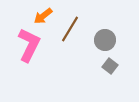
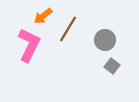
brown line: moved 2 px left
gray square: moved 2 px right
